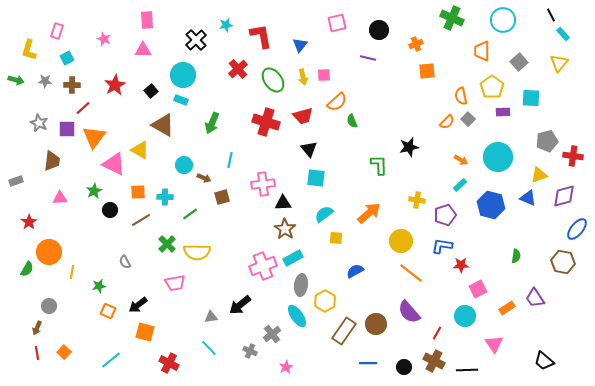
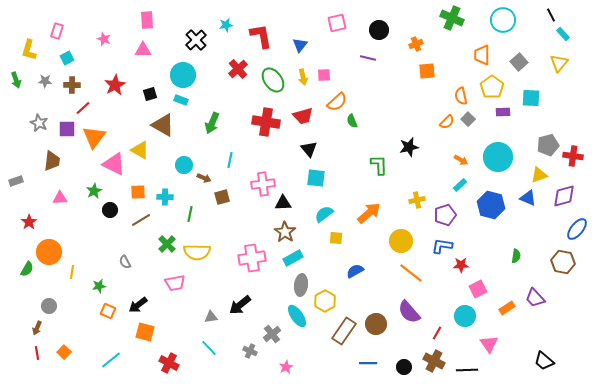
orange trapezoid at (482, 51): moved 4 px down
green arrow at (16, 80): rotated 56 degrees clockwise
black square at (151, 91): moved 1 px left, 3 px down; rotated 24 degrees clockwise
red cross at (266, 122): rotated 8 degrees counterclockwise
gray pentagon at (547, 141): moved 1 px right, 4 px down
yellow cross at (417, 200): rotated 21 degrees counterclockwise
green line at (190, 214): rotated 42 degrees counterclockwise
brown star at (285, 229): moved 3 px down
pink cross at (263, 266): moved 11 px left, 8 px up; rotated 12 degrees clockwise
purple trapezoid at (535, 298): rotated 10 degrees counterclockwise
pink triangle at (494, 344): moved 5 px left
